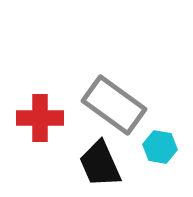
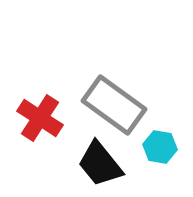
red cross: rotated 33 degrees clockwise
black trapezoid: rotated 15 degrees counterclockwise
